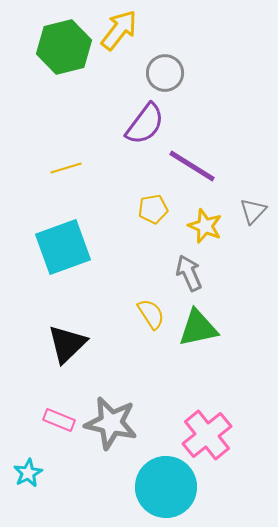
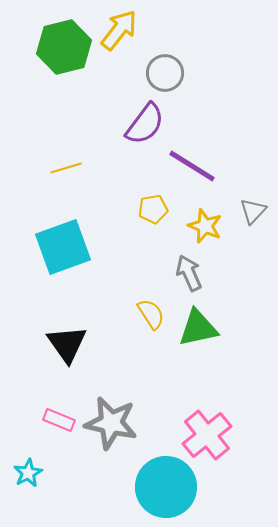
black triangle: rotated 21 degrees counterclockwise
